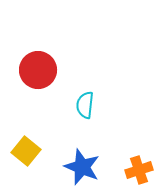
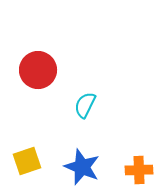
cyan semicircle: rotated 20 degrees clockwise
yellow square: moved 1 px right, 10 px down; rotated 32 degrees clockwise
orange cross: rotated 16 degrees clockwise
